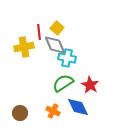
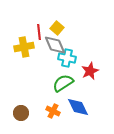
red star: moved 14 px up; rotated 18 degrees clockwise
brown circle: moved 1 px right
